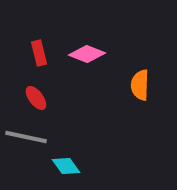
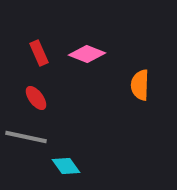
red rectangle: rotated 10 degrees counterclockwise
